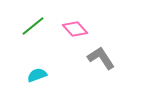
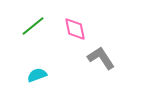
pink diamond: rotated 30 degrees clockwise
